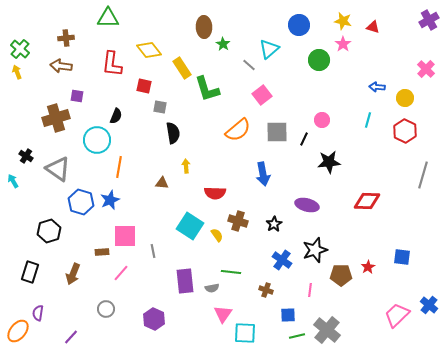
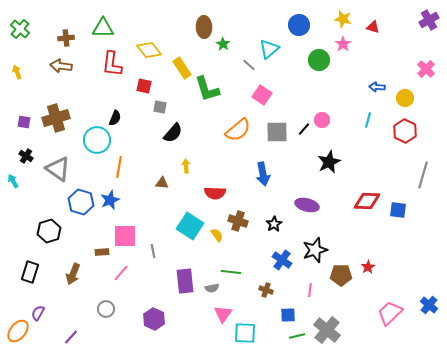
green triangle at (108, 18): moved 5 px left, 10 px down
yellow star at (343, 21): moved 2 px up
green cross at (20, 49): moved 20 px up
pink square at (262, 95): rotated 18 degrees counterclockwise
purple square at (77, 96): moved 53 px left, 26 px down
black semicircle at (116, 116): moved 1 px left, 2 px down
black semicircle at (173, 133): rotated 50 degrees clockwise
black line at (304, 139): moved 10 px up; rotated 16 degrees clockwise
black star at (329, 162): rotated 20 degrees counterclockwise
blue square at (402, 257): moved 4 px left, 47 px up
purple semicircle at (38, 313): rotated 21 degrees clockwise
pink trapezoid at (397, 315): moved 7 px left, 2 px up
